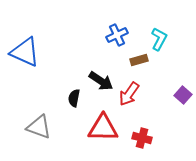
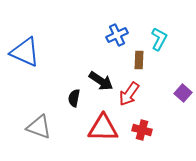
brown rectangle: rotated 72 degrees counterclockwise
purple square: moved 2 px up
red cross: moved 8 px up
